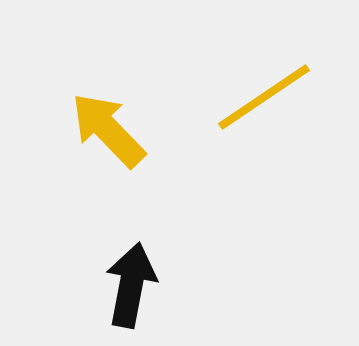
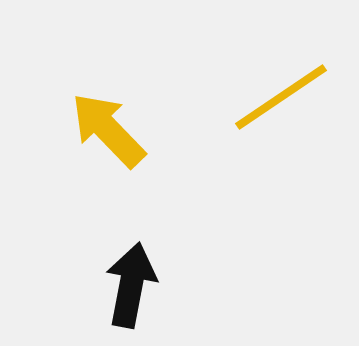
yellow line: moved 17 px right
